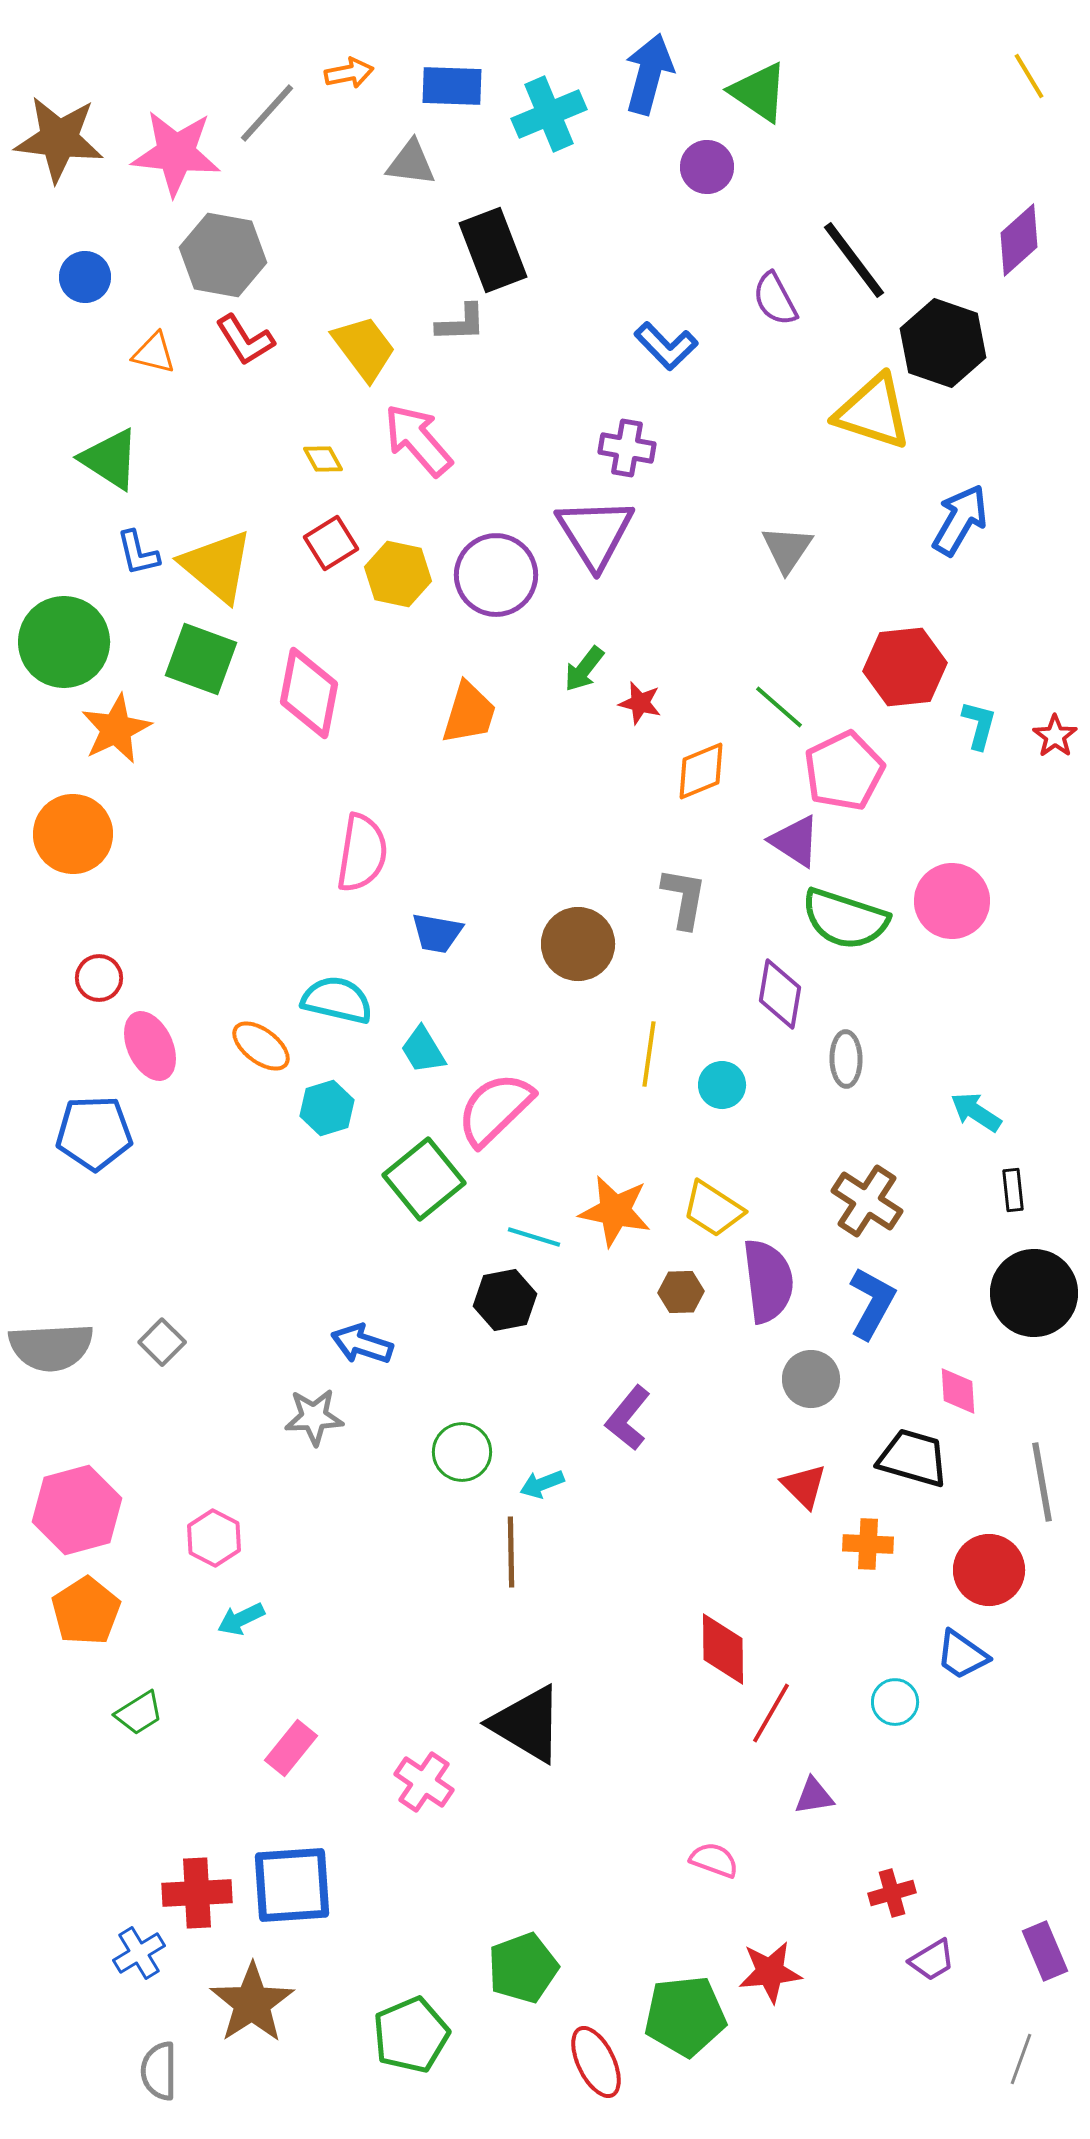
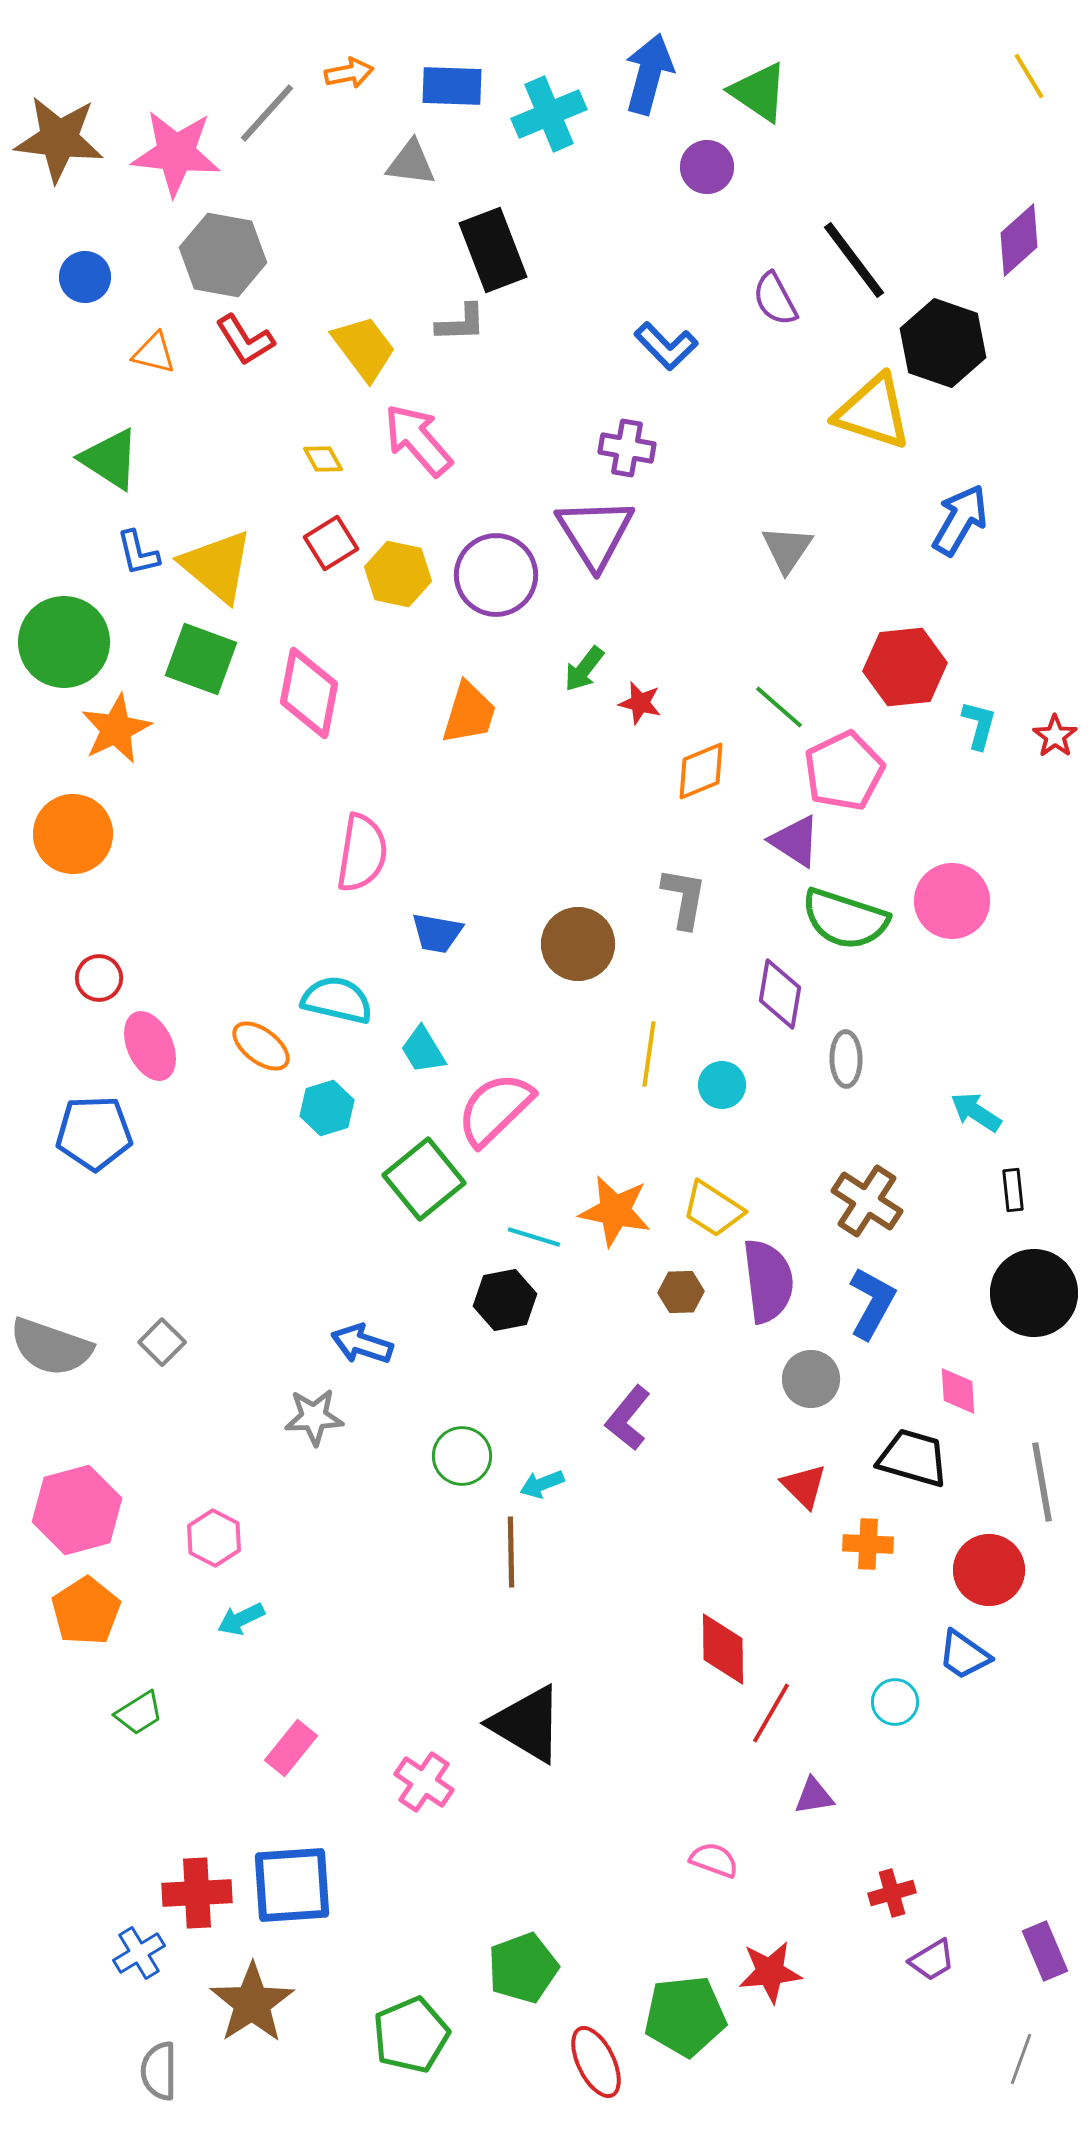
gray semicircle at (51, 1347): rotated 22 degrees clockwise
green circle at (462, 1452): moved 4 px down
blue trapezoid at (962, 1655): moved 2 px right
